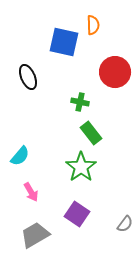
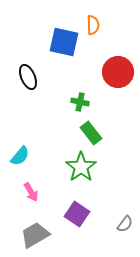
red circle: moved 3 px right
